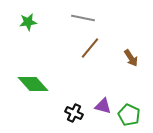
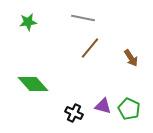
green pentagon: moved 6 px up
